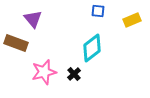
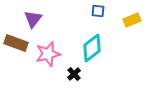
purple triangle: rotated 18 degrees clockwise
pink star: moved 4 px right, 18 px up
